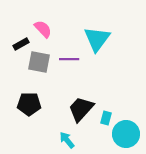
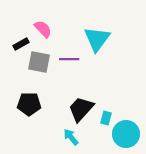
cyan arrow: moved 4 px right, 3 px up
